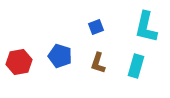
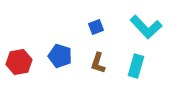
cyan L-shape: rotated 56 degrees counterclockwise
